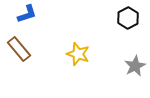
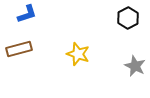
brown rectangle: rotated 65 degrees counterclockwise
gray star: rotated 20 degrees counterclockwise
